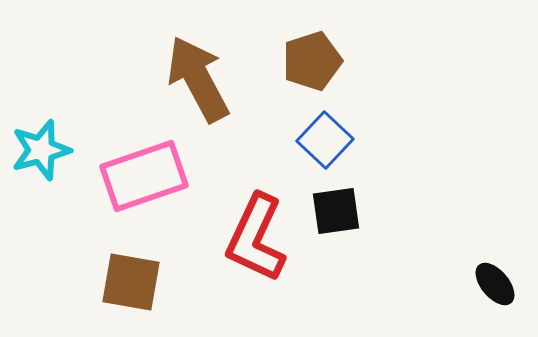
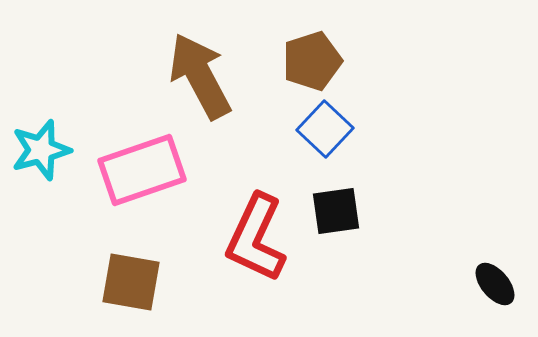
brown arrow: moved 2 px right, 3 px up
blue square: moved 11 px up
pink rectangle: moved 2 px left, 6 px up
